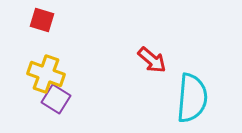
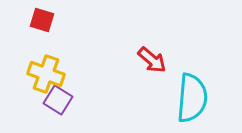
purple square: moved 2 px right, 1 px down
